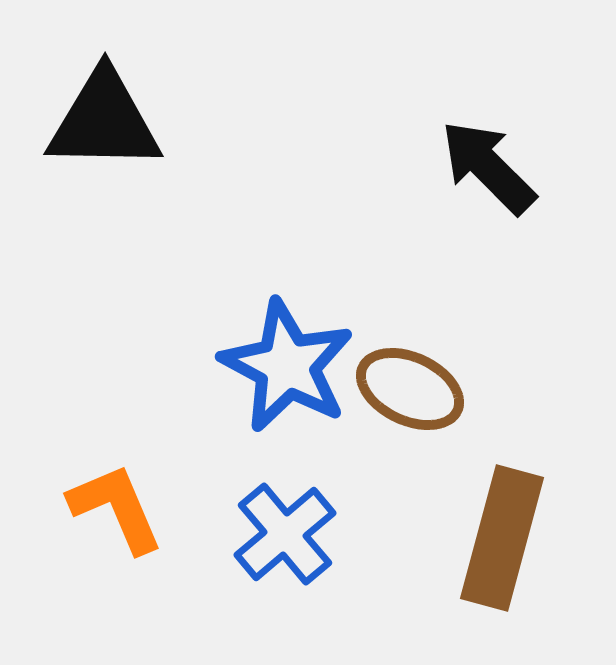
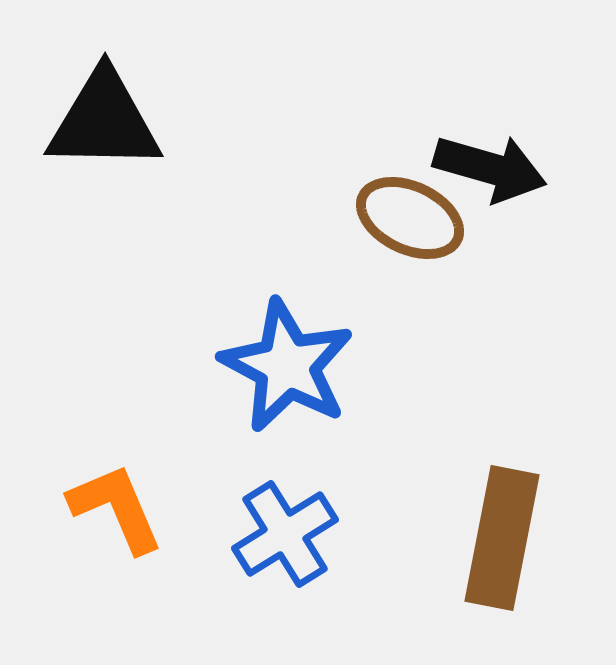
black arrow: moved 2 px right, 1 px down; rotated 151 degrees clockwise
brown ellipse: moved 171 px up
blue cross: rotated 8 degrees clockwise
brown rectangle: rotated 4 degrees counterclockwise
